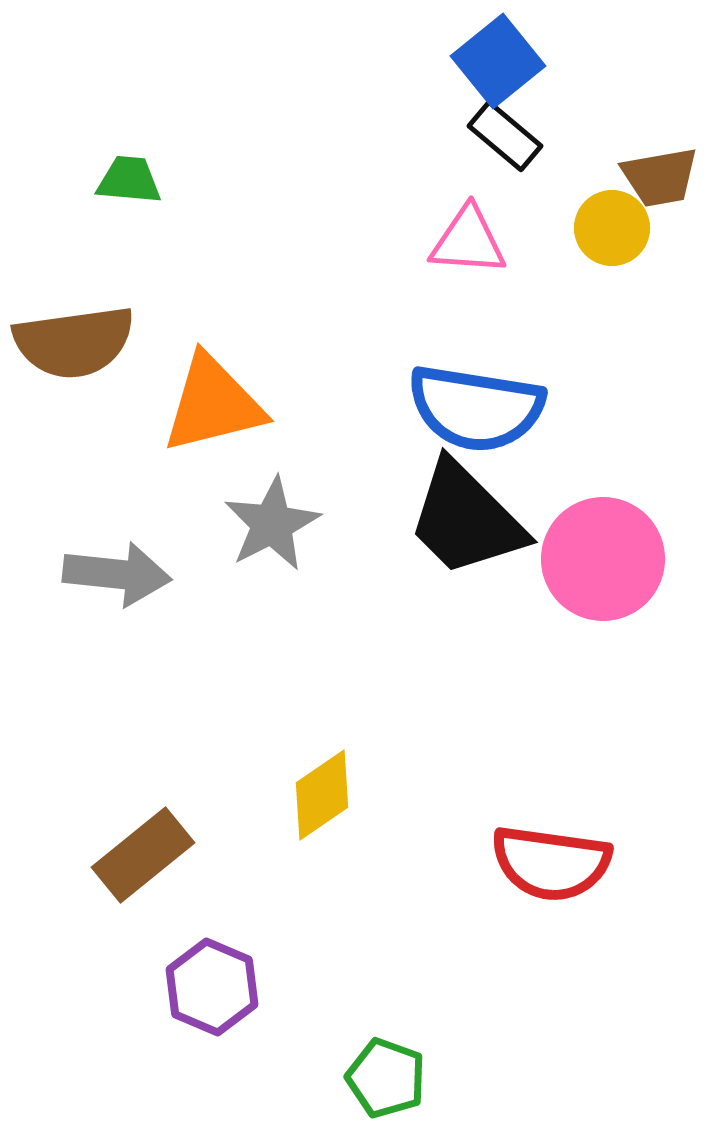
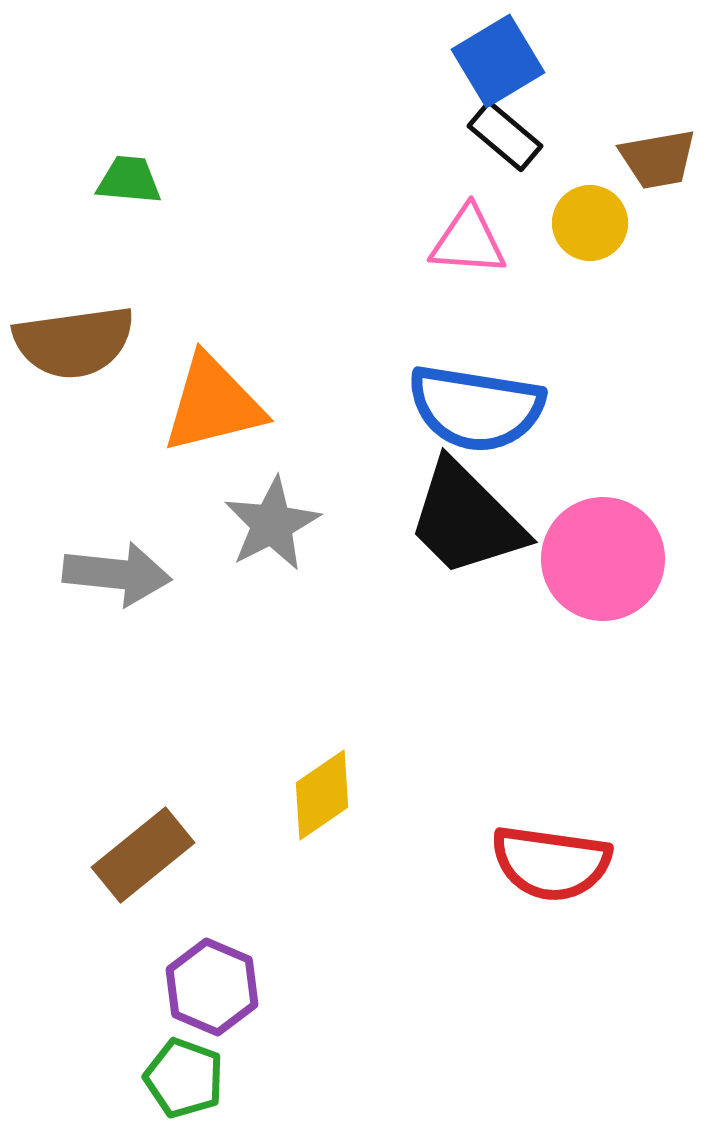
blue square: rotated 8 degrees clockwise
brown trapezoid: moved 2 px left, 18 px up
yellow circle: moved 22 px left, 5 px up
green pentagon: moved 202 px left
